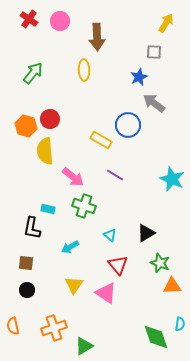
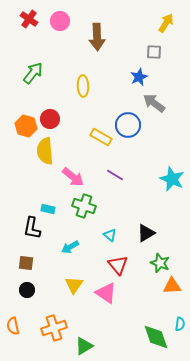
yellow ellipse: moved 1 px left, 16 px down
yellow rectangle: moved 3 px up
